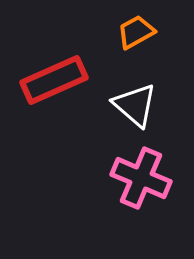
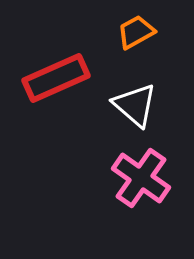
red rectangle: moved 2 px right, 2 px up
pink cross: rotated 12 degrees clockwise
